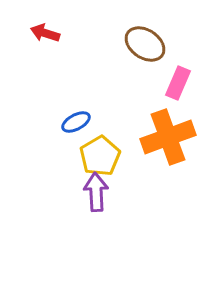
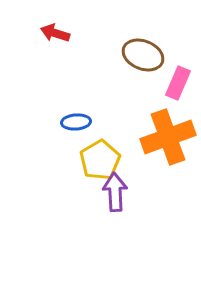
red arrow: moved 10 px right
brown ellipse: moved 2 px left, 11 px down; rotated 12 degrees counterclockwise
blue ellipse: rotated 24 degrees clockwise
yellow pentagon: moved 4 px down
purple arrow: moved 19 px right
